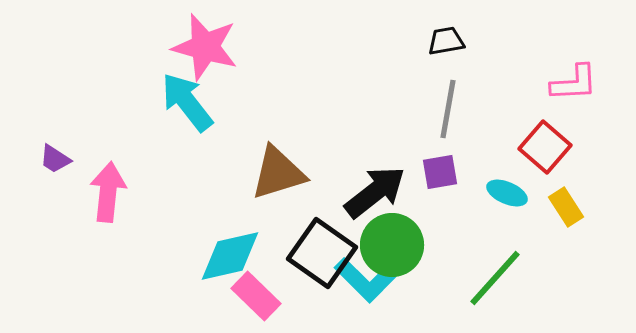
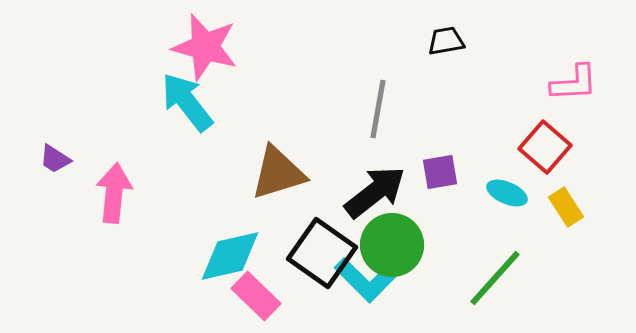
gray line: moved 70 px left
pink arrow: moved 6 px right, 1 px down
